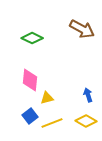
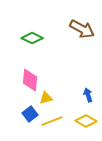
yellow triangle: moved 1 px left
blue square: moved 2 px up
yellow line: moved 2 px up
